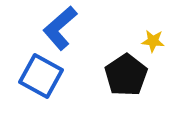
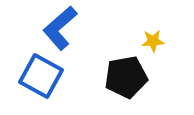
yellow star: rotated 10 degrees counterclockwise
black pentagon: moved 2 px down; rotated 24 degrees clockwise
